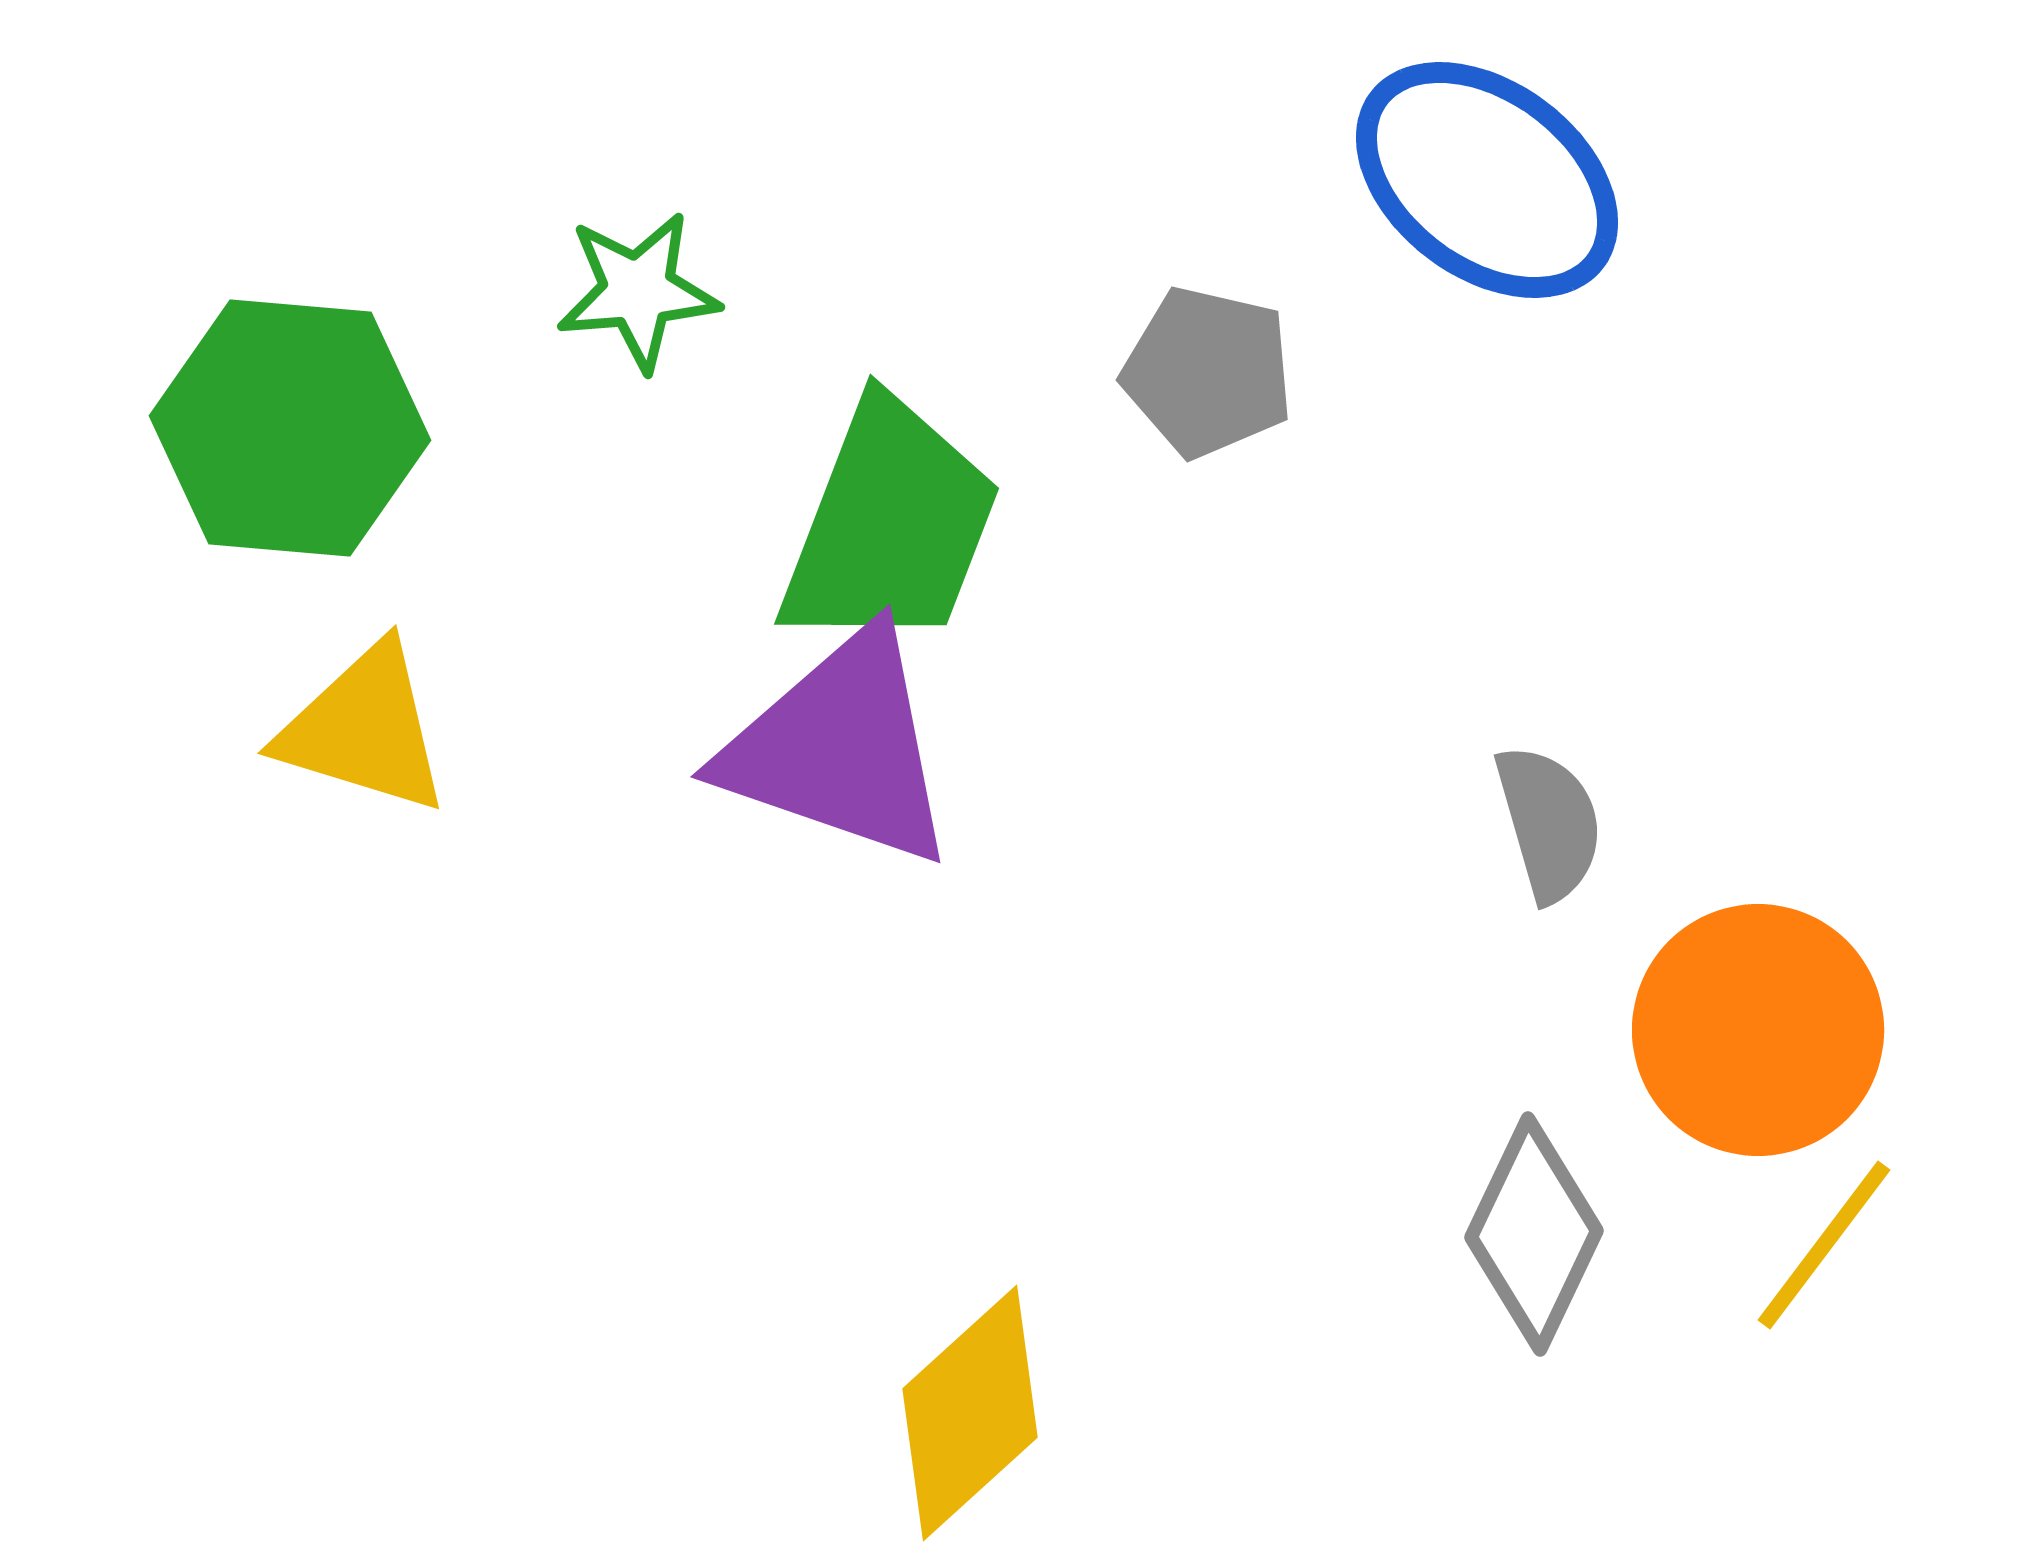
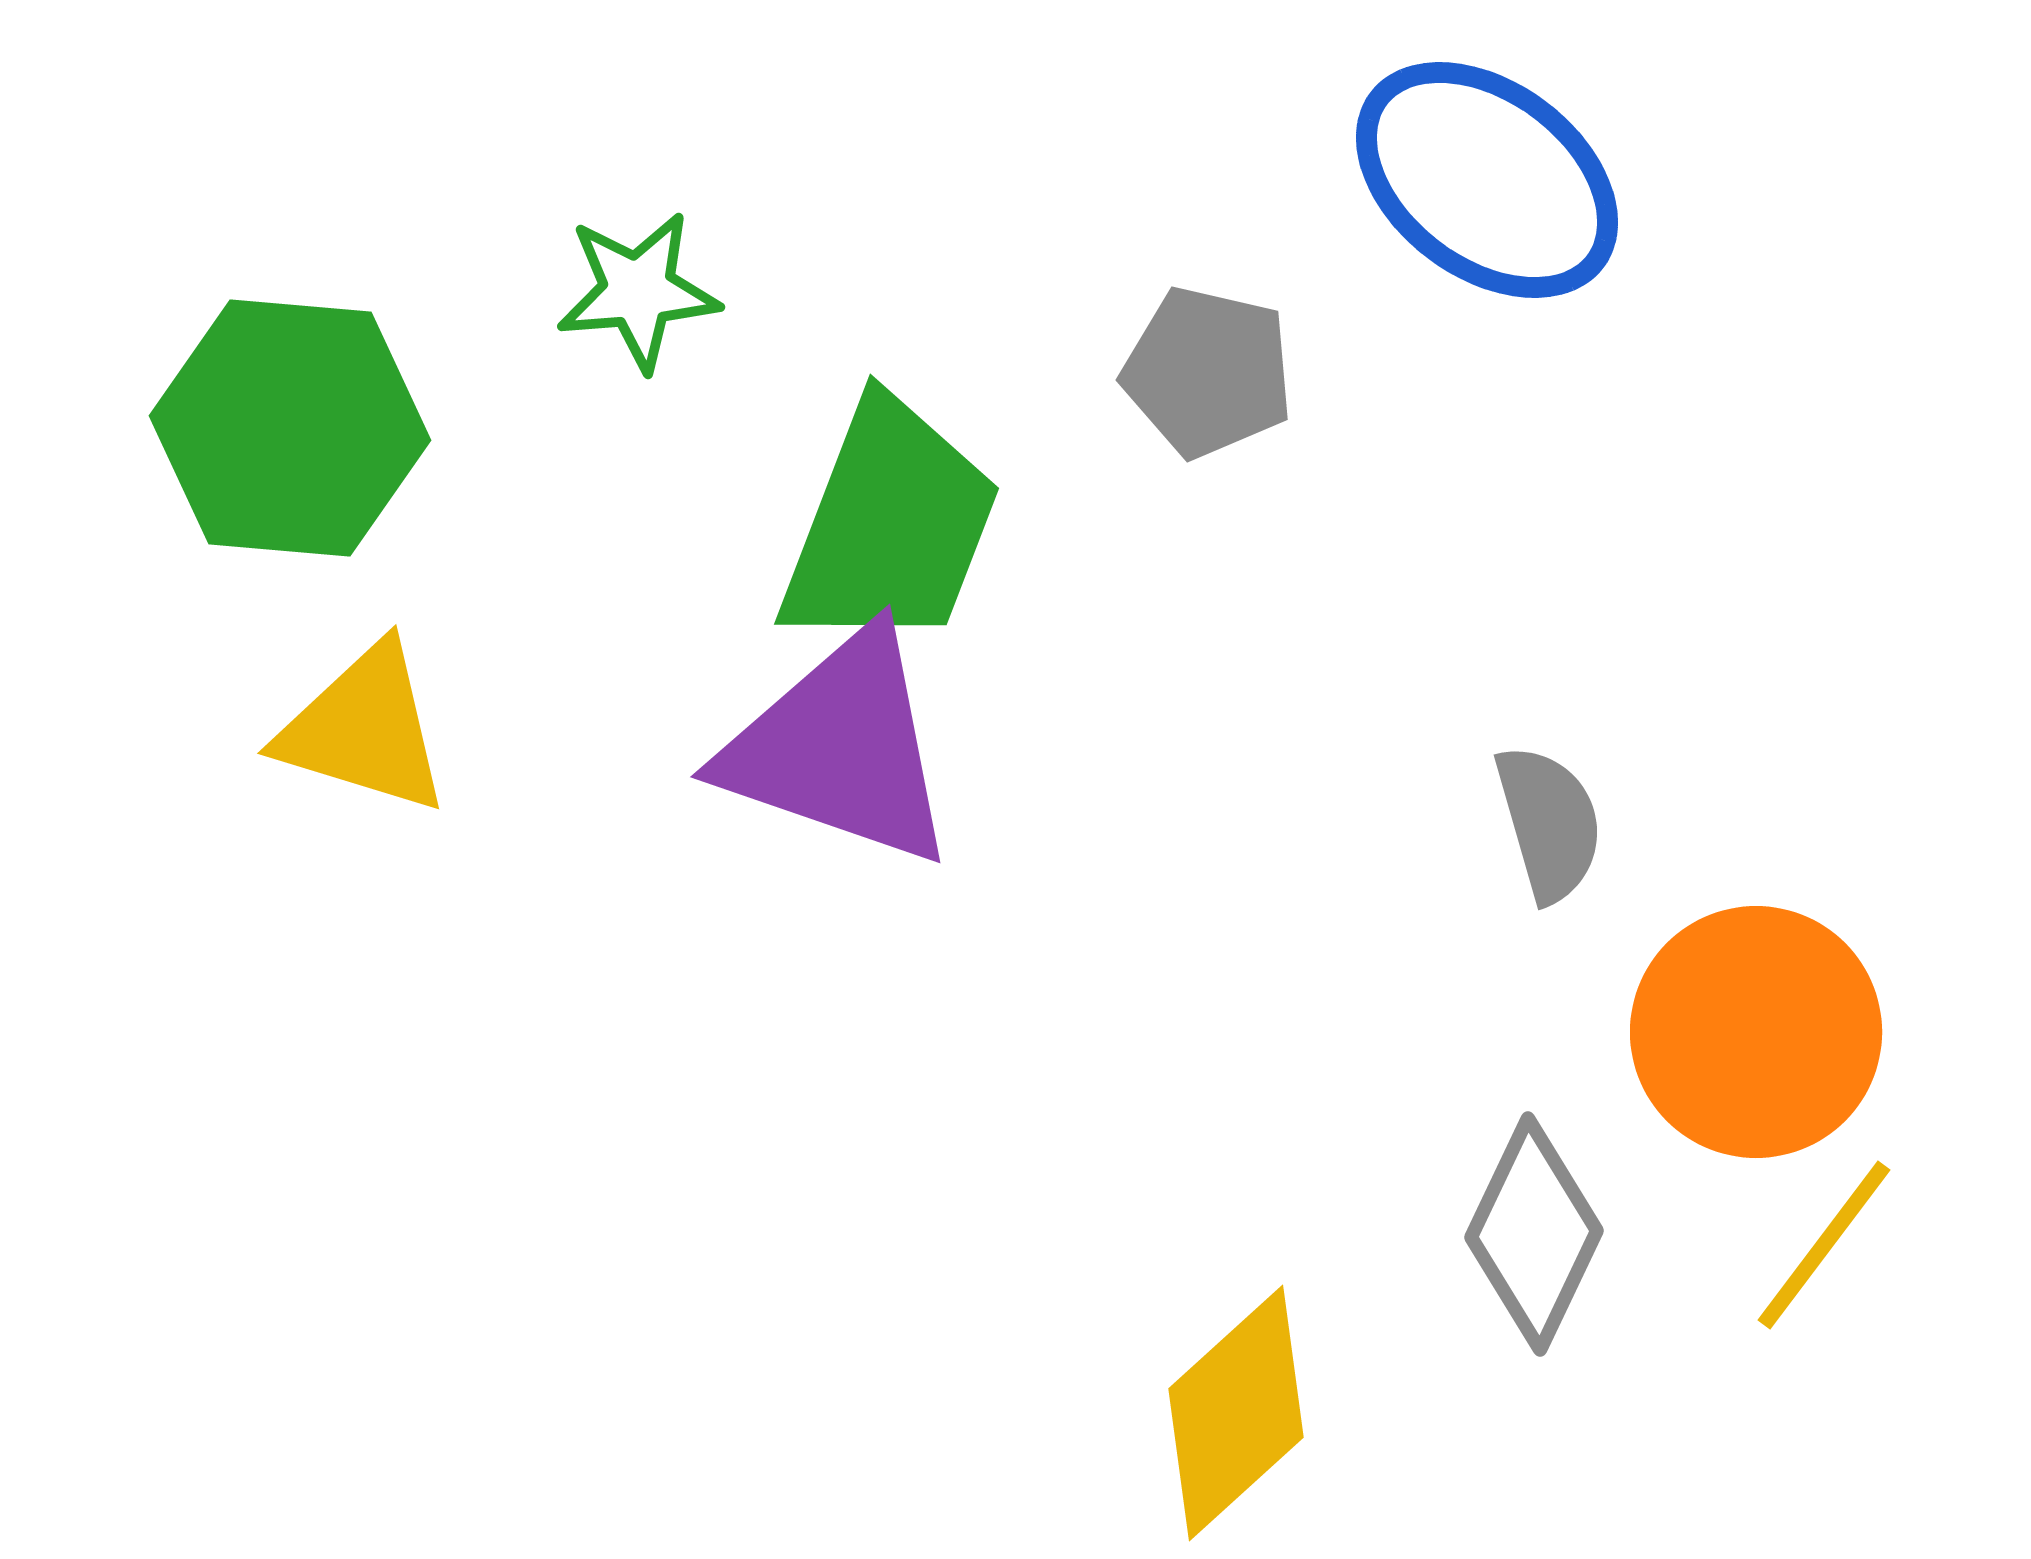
orange circle: moved 2 px left, 2 px down
yellow diamond: moved 266 px right
